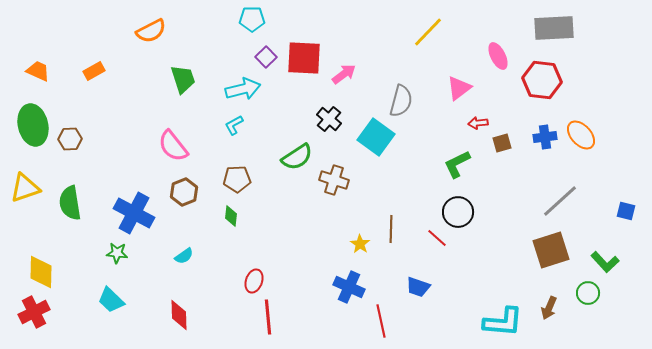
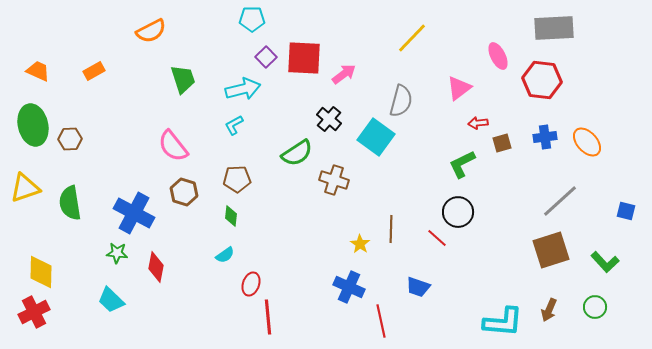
yellow line at (428, 32): moved 16 px left, 6 px down
orange ellipse at (581, 135): moved 6 px right, 7 px down
green semicircle at (297, 157): moved 4 px up
green L-shape at (457, 164): moved 5 px right
brown hexagon at (184, 192): rotated 20 degrees counterclockwise
cyan semicircle at (184, 256): moved 41 px right, 1 px up
red ellipse at (254, 281): moved 3 px left, 3 px down
green circle at (588, 293): moved 7 px right, 14 px down
brown arrow at (549, 308): moved 2 px down
red diamond at (179, 315): moved 23 px left, 48 px up; rotated 12 degrees clockwise
